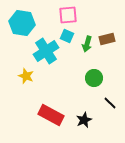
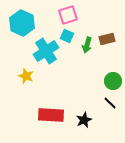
pink square: rotated 12 degrees counterclockwise
cyan hexagon: rotated 15 degrees clockwise
green arrow: moved 1 px down
green circle: moved 19 px right, 3 px down
red rectangle: rotated 25 degrees counterclockwise
